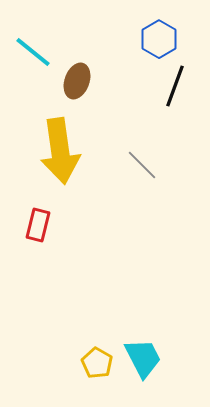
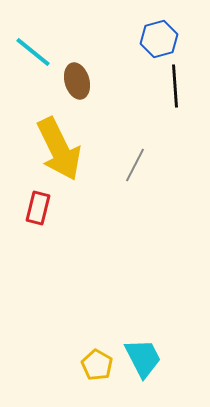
blue hexagon: rotated 15 degrees clockwise
brown ellipse: rotated 36 degrees counterclockwise
black line: rotated 24 degrees counterclockwise
yellow arrow: moved 1 px left, 2 px up; rotated 18 degrees counterclockwise
gray line: moved 7 px left; rotated 72 degrees clockwise
red rectangle: moved 17 px up
yellow pentagon: moved 2 px down
